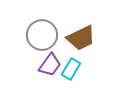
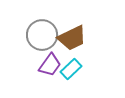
brown trapezoid: moved 9 px left
cyan rectangle: rotated 15 degrees clockwise
